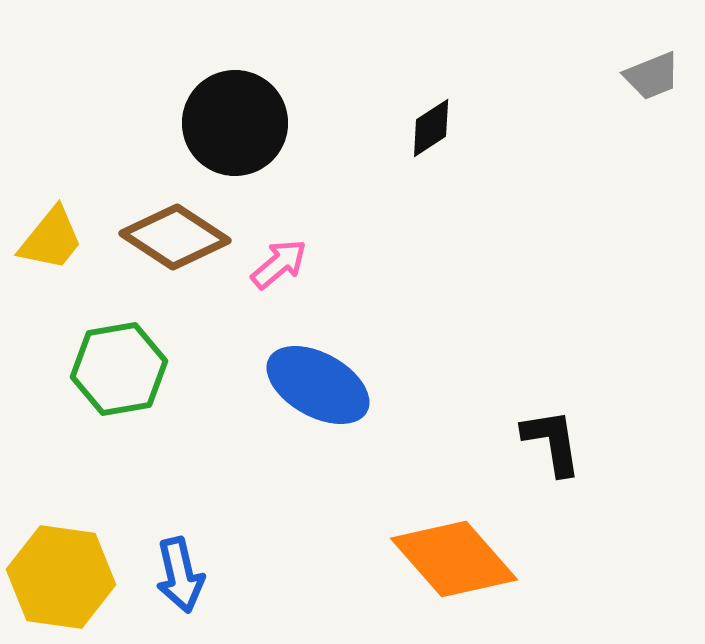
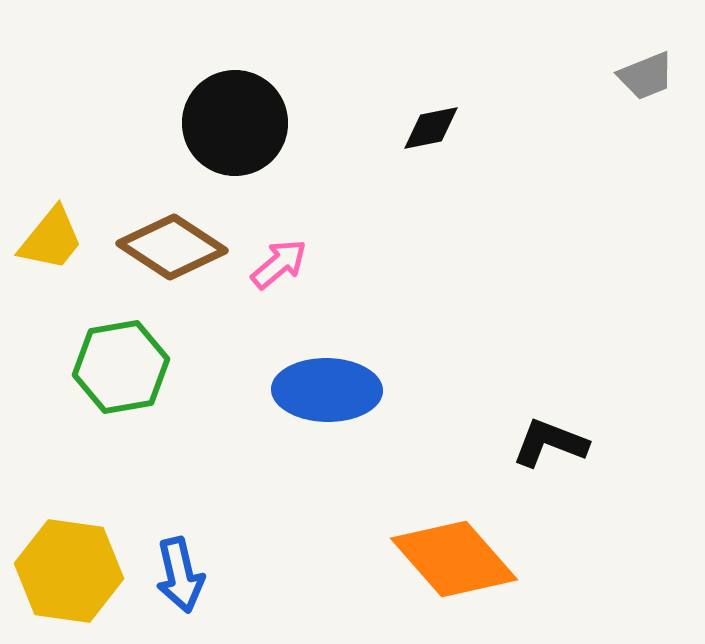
gray trapezoid: moved 6 px left
black diamond: rotated 22 degrees clockwise
brown diamond: moved 3 px left, 10 px down
green hexagon: moved 2 px right, 2 px up
blue ellipse: moved 9 px right, 5 px down; rotated 28 degrees counterclockwise
black L-shape: moved 2 px left, 1 px down; rotated 60 degrees counterclockwise
yellow hexagon: moved 8 px right, 6 px up
